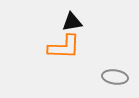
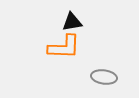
gray ellipse: moved 11 px left
